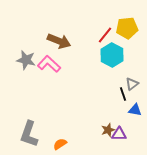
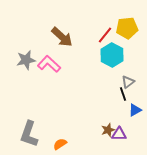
brown arrow: moved 3 px right, 4 px up; rotated 20 degrees clockwise
gray star: rotated 24 degrees counterclockwise
gray triangle: moved 4 px left, 2 px up
blue triangle: rotated 40 degrees counterclockwise
